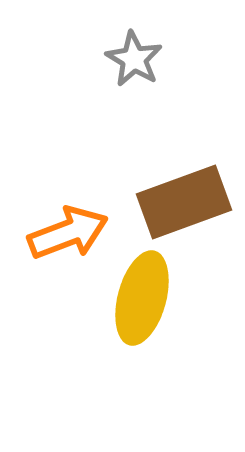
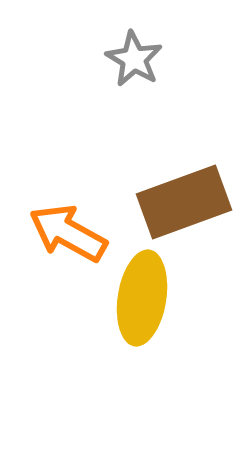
orange arrow: rotated 130 degrees counterclockwise
yellow ellipse: rotated 6 degrees counterclockwise
